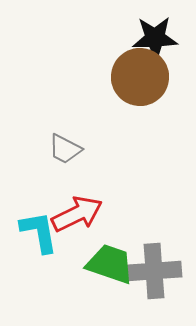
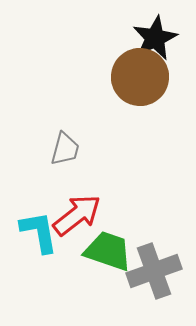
black star: rotated 24 degrees counterclockwise
gray trapezoid: rotated 102 degrees counterclockwise
red arrow: moved 1 px down; rotated 12 degrees counterclockwise
green trapezoid: moved 2 px left, 13 px up
gray cross: rotated 16 degrees counterclockwise
